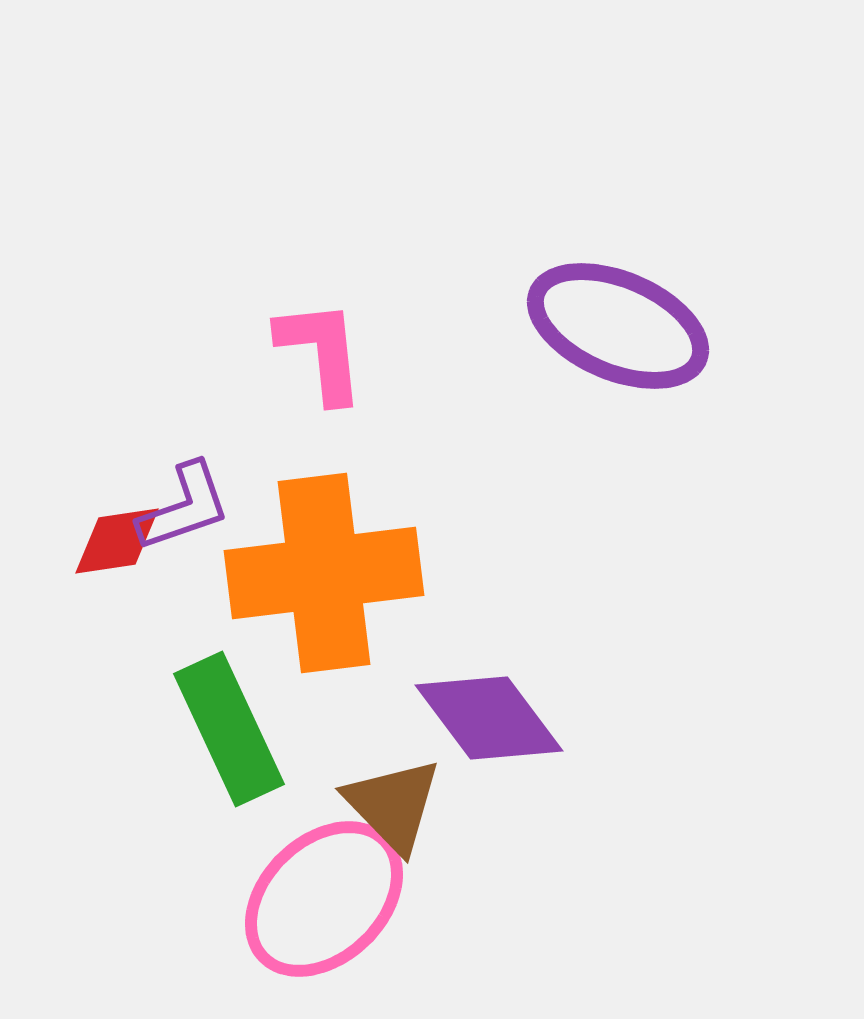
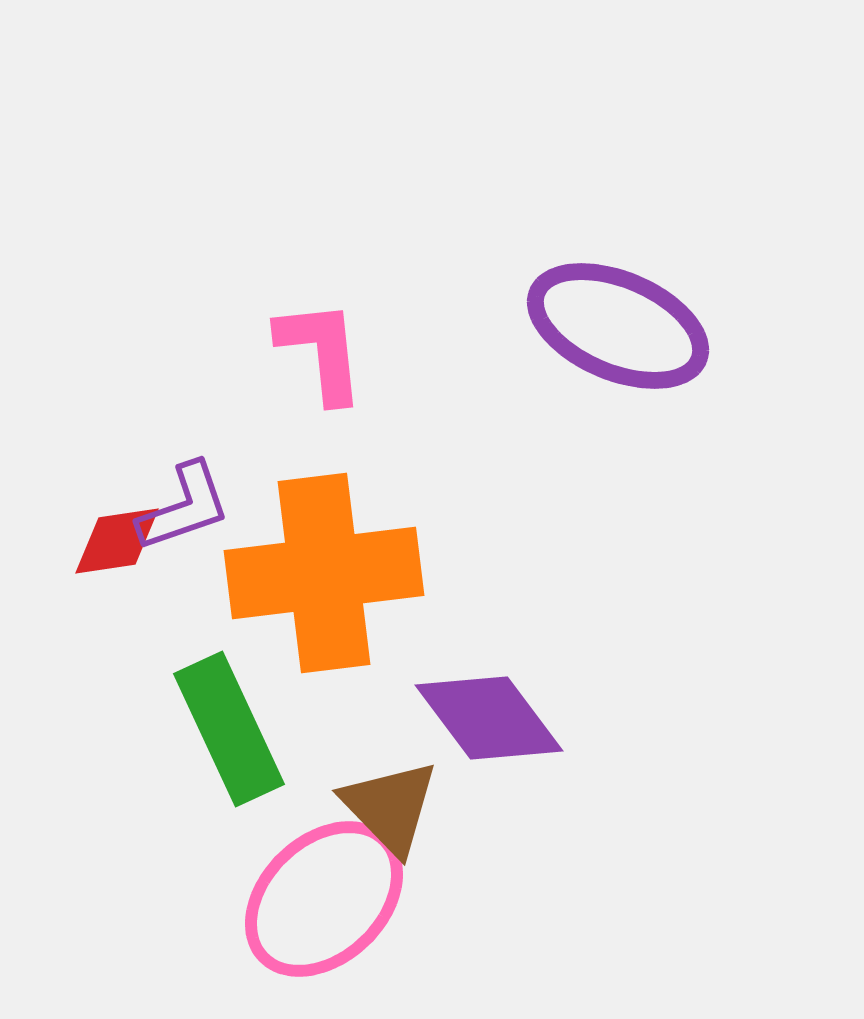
brown triangle: moved 3 px left, 2 px down
